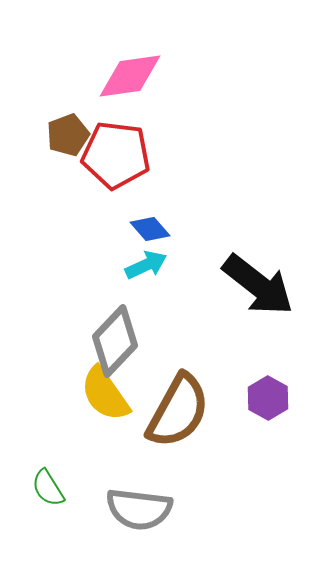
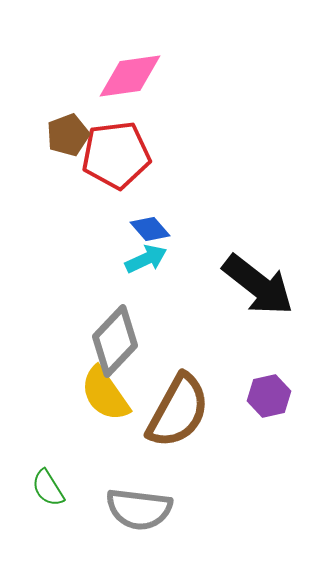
red pentagon: rotated 14 degrees counterclockwise
cyan arrow: moved 6 px up
purple hexagon: moved 1 px right, 2 px up; rotated 18 degrees clockwise
